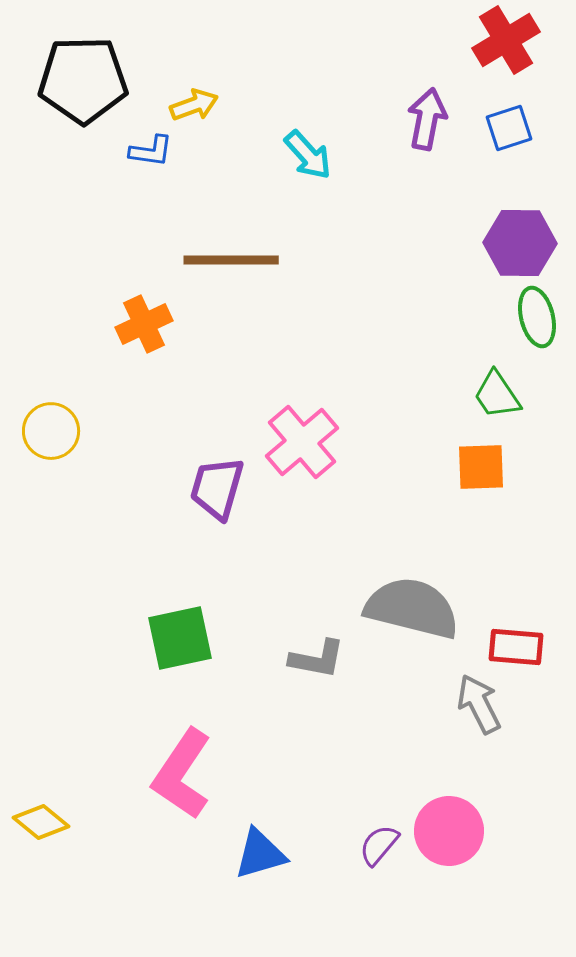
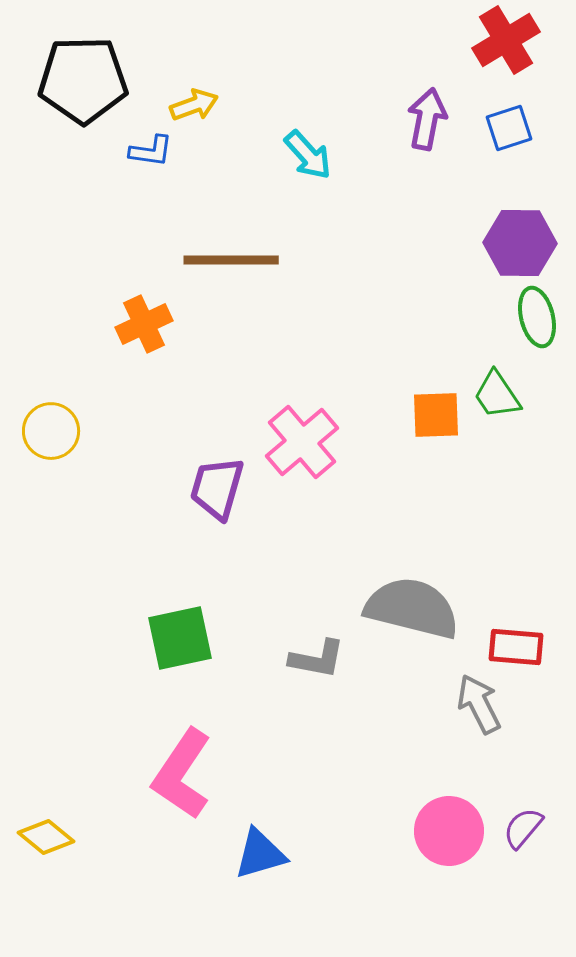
orange square: moved 45 px left, 52 px up
yellow diamond: moved 5 px right, 15 px down
purple semicircle: moved 144 px right, 17 px up
